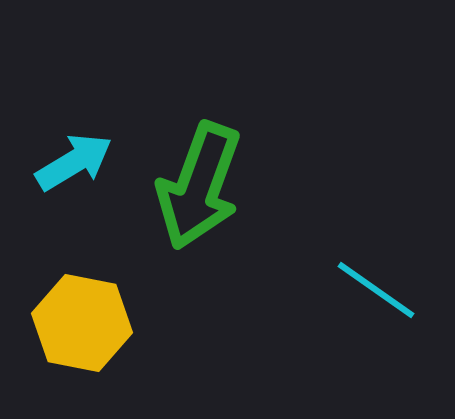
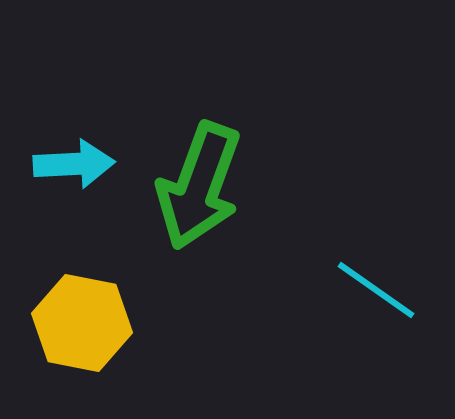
cyan arrow: moved 2 px down; rotated 28 degrees clockwise
